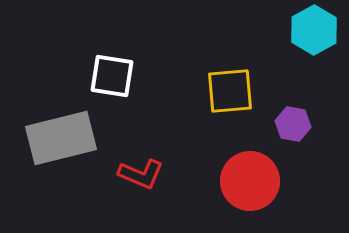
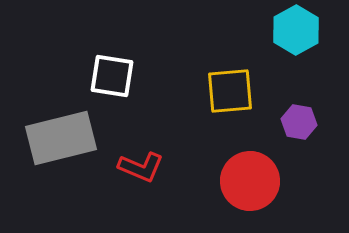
cyan hexagon: moved 18 px left
purple hexagon: moved 6 px right, 2 px up
red L-shape: moved 7 px up
